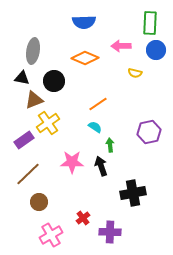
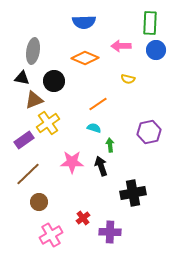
yellow semicircle: moved 7 px left, 6 px down
cyan semicircle: moved 1 px left, 1 px down; rotated 16 degrees counterclockwise
